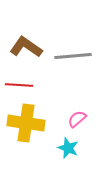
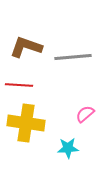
brown L-shape: rotated 16 degrees counterclockwise
gray line: moved 1 px down
pink semicircle: moved 8 px right, 5 px up
cyan star: rotated 25 degrees counterclockwise
